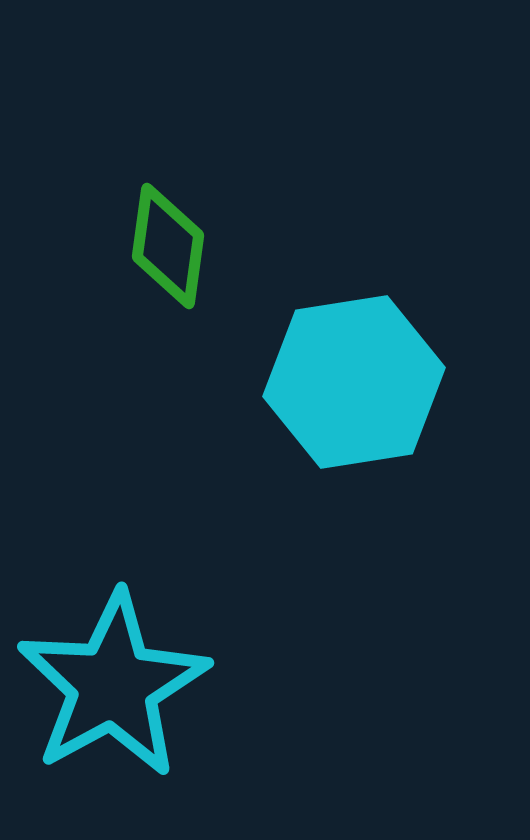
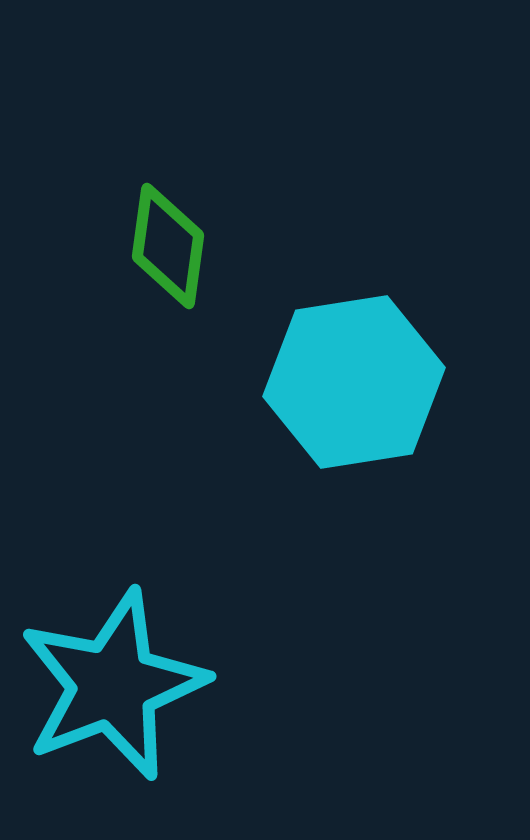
cyan star: rotated 8 degrees clockwise
